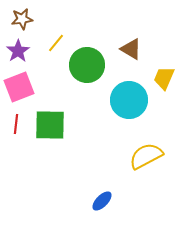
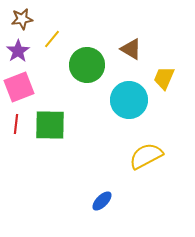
yellow line: moved 4 px left, 4 px up
